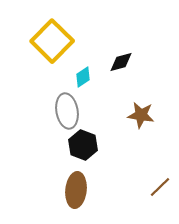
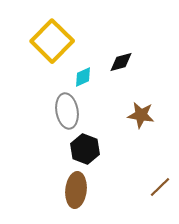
cyan diamond: rotated 10 degrees clockwise
black hexagon: moved 2 px right, 4 px down
